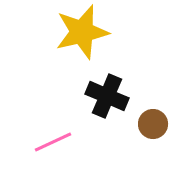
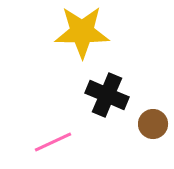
yellow star: rotated 14 degrees clockwise
black cross: moved 1 px up
